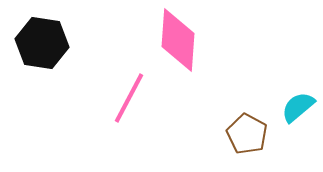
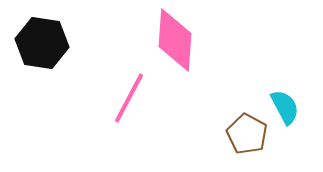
pink diamond: moved 3 px left
cyan semicircle: moved 13 px left; rotated 102 degrees clockwise
